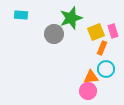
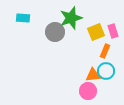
cyan rectangle: moved 2 px right, 3 px down
gray circle: moved 1 px right, 2 px up
orange rectangle: moved 3 px right, 3 px down
cyan circle: moved 2 px down
orange triangle: moved 2 px right, 2 px up
